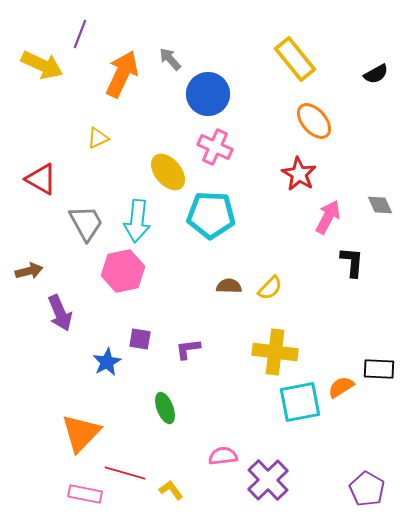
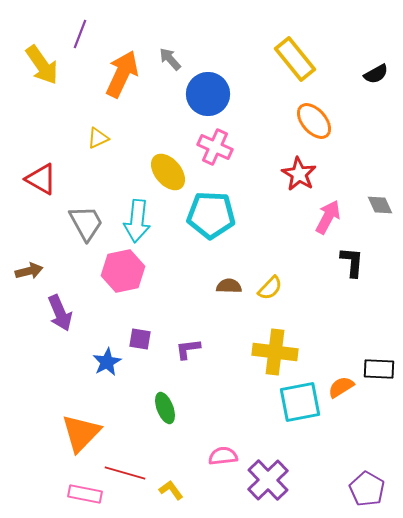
yellow arrow: rotated 30 degrees clockwise
